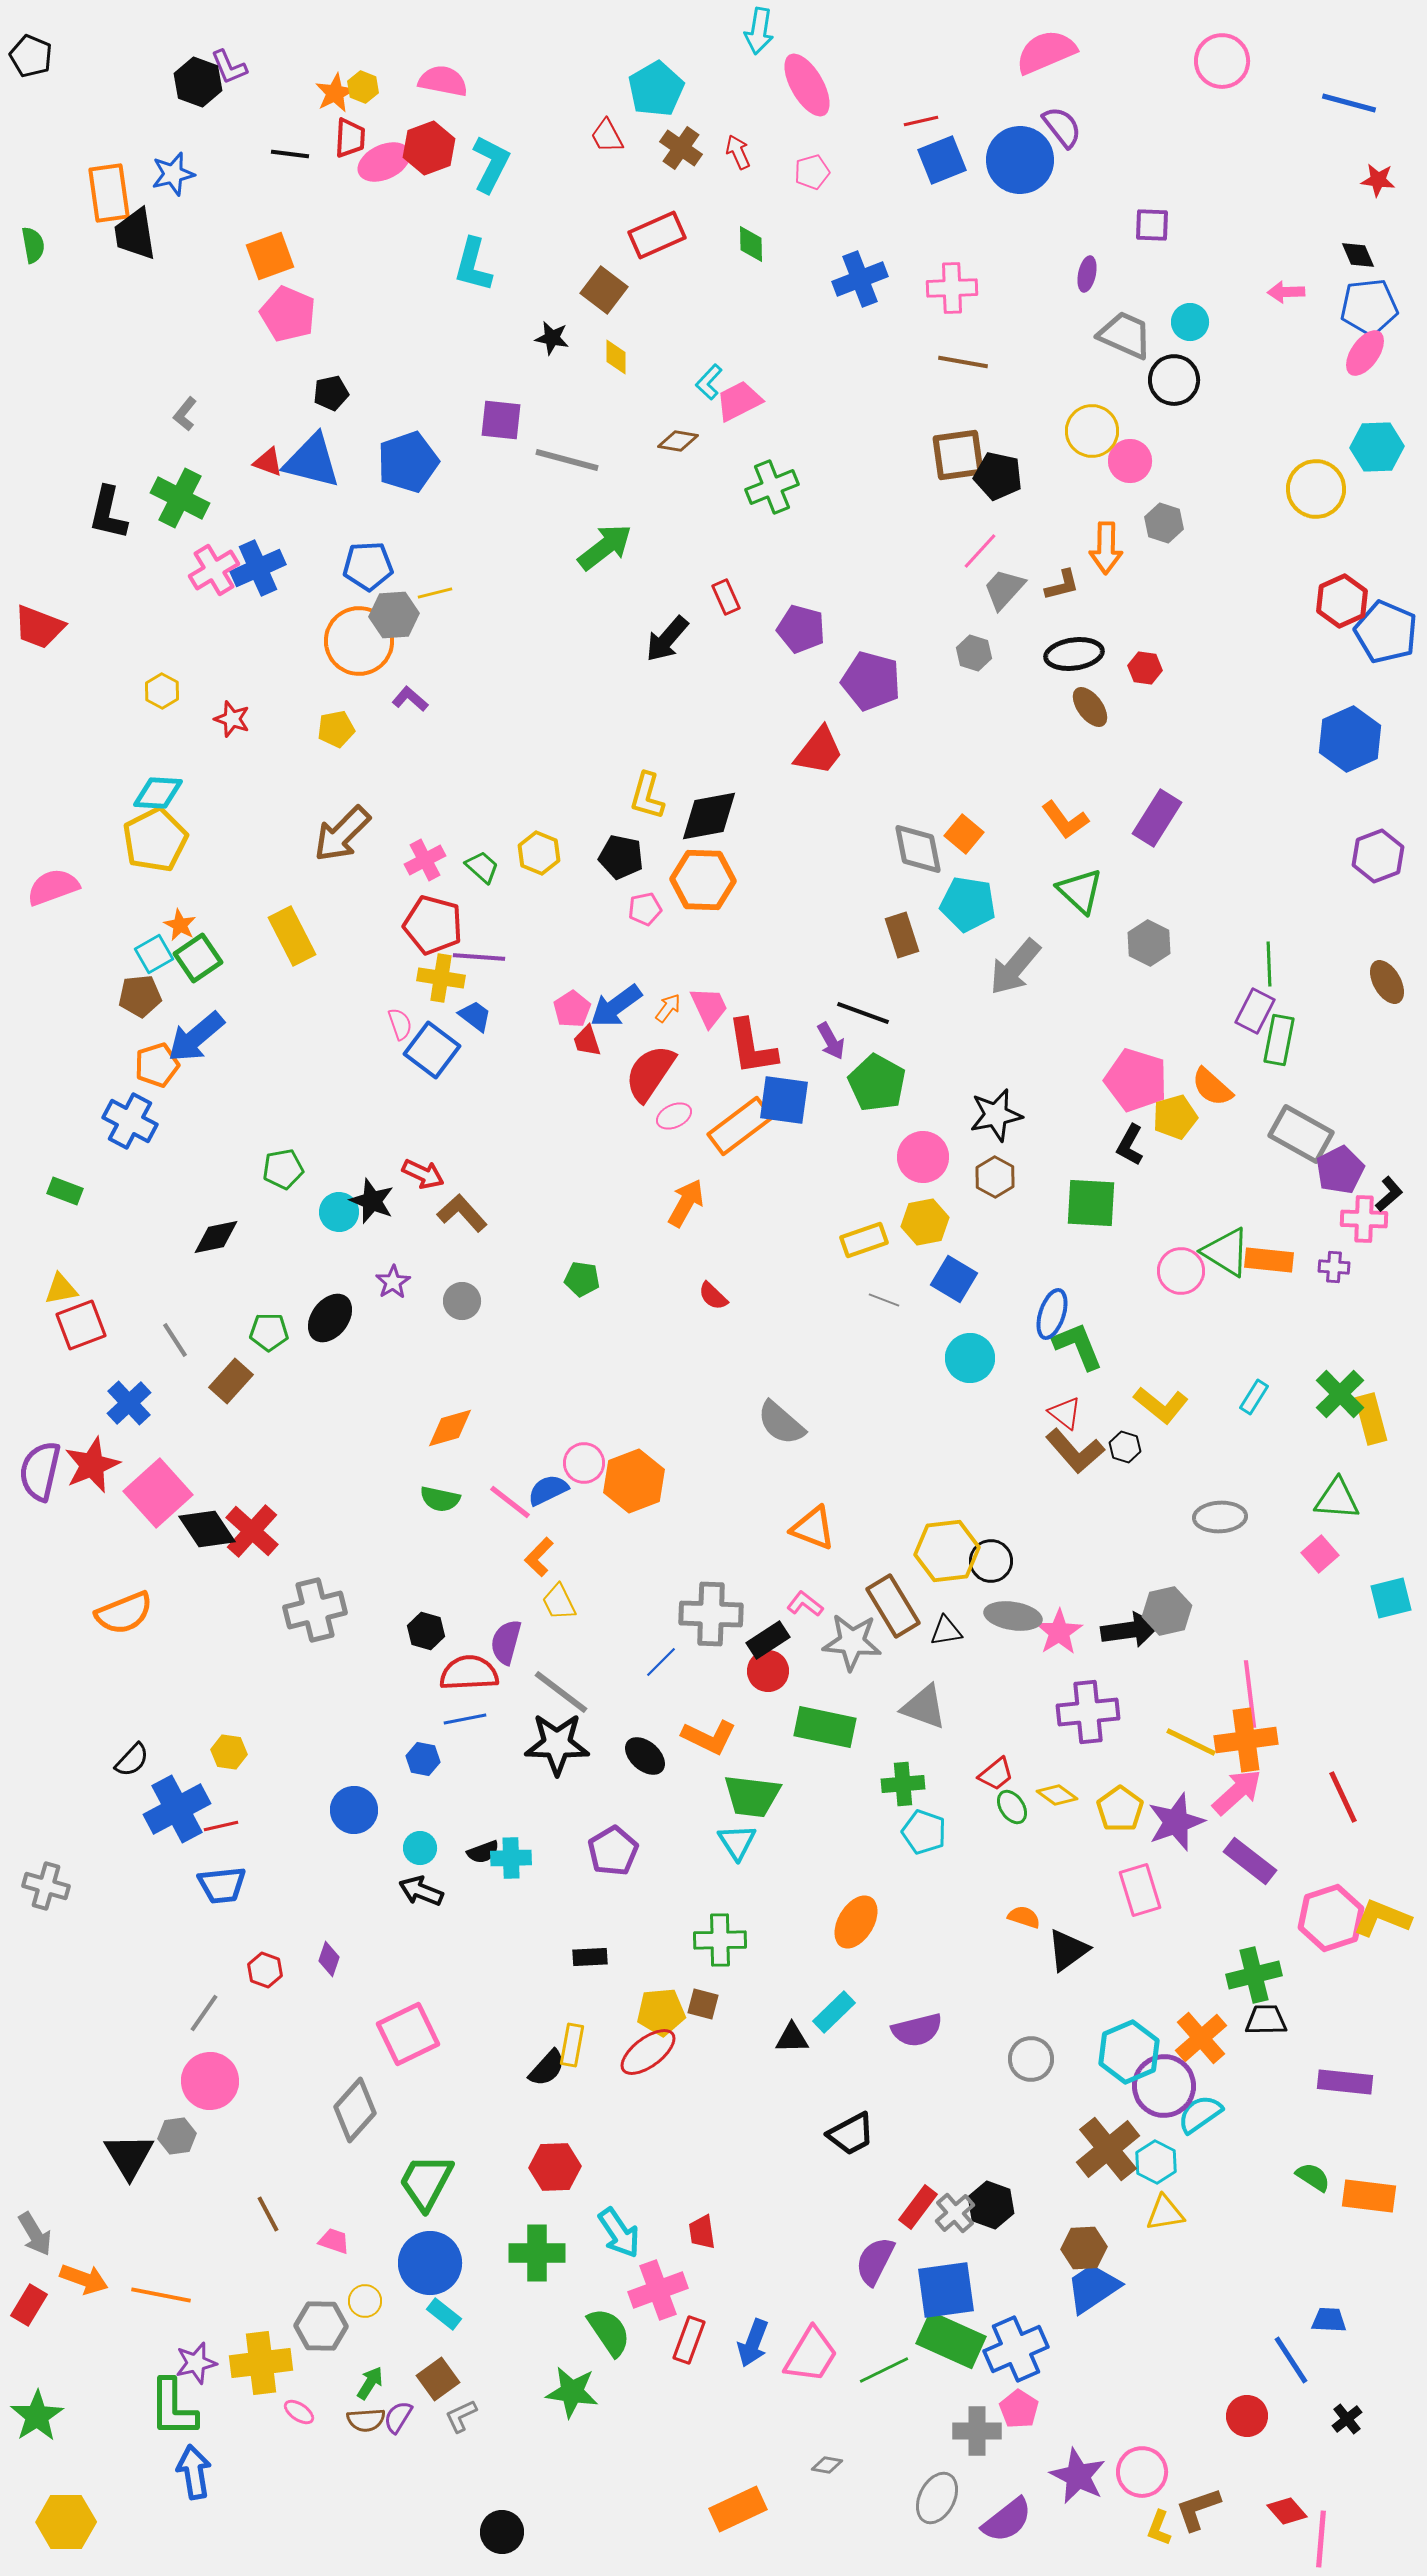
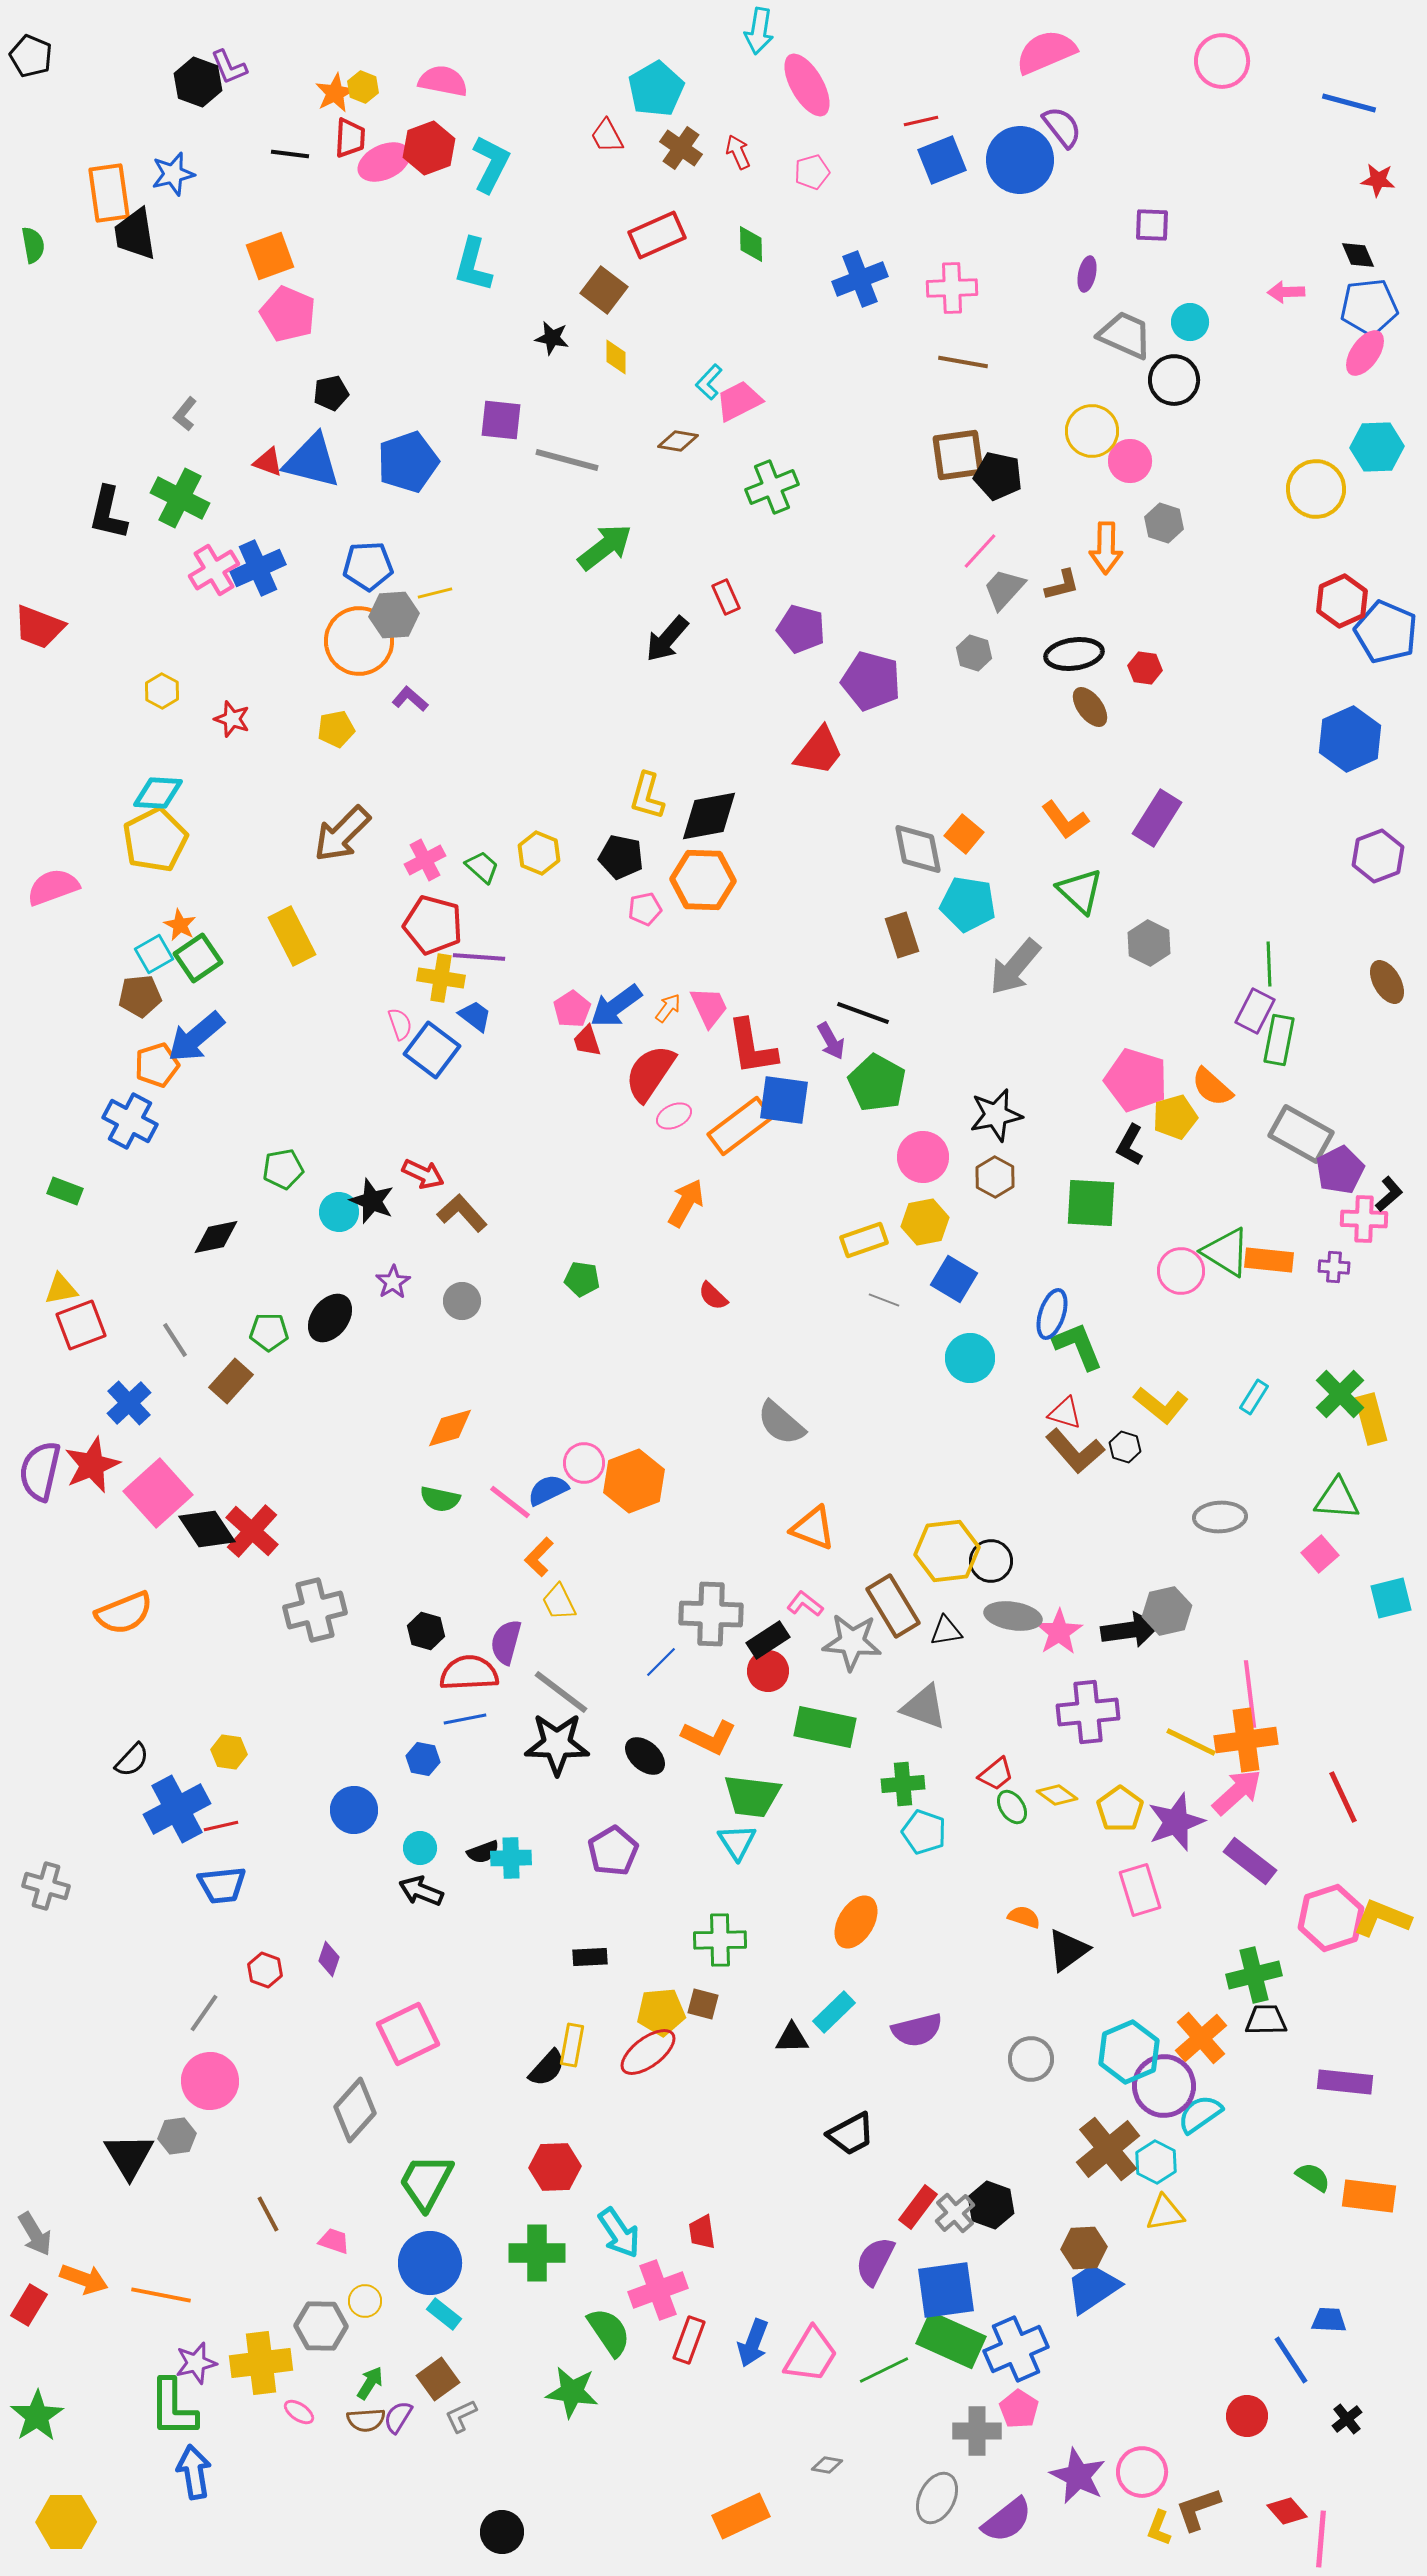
red triangle at (1065, 1413): rotated 21 degrees counterclockwise
orange rectangle at (738, 2509): moved 3 px right, 7 px down
